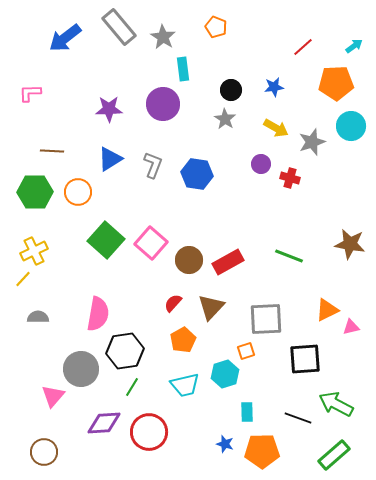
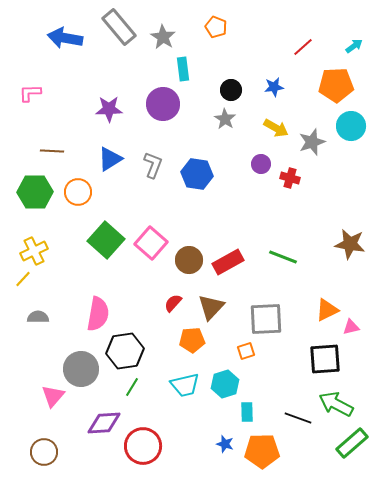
blue arrow at (65, 38): rotated 48 degrees clockwise
orange pentagon at (336, 83): moved 2 px down
green line at (289, 256): moved 6 px left, 1 px down
orange pentagon at (183, 340): moved 9 px right; rotated 25 degrees clockwise
black square at (305, 359): moved 20 px right
cyan hexagon at (225, 374): moved 10 px down
red circle at (149, 432): moved 6 px left, 14 px down
green rectangle at (334, 455): moved 18 px right, 12 px up
